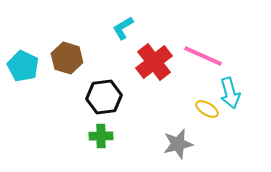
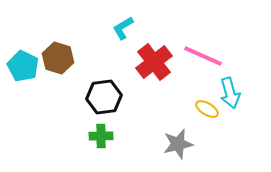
brown hexagon: moved 9 px left
